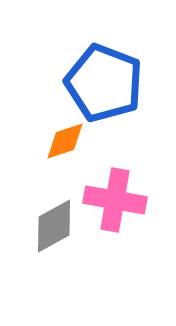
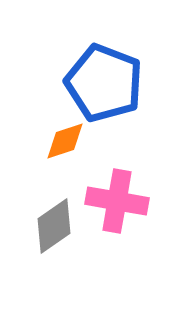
pink cross: moved 2 px right, 1 px down
gray diamond: rotated 6 degrees counterclockwise
